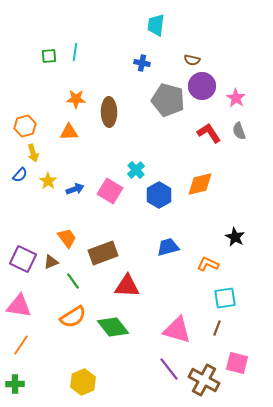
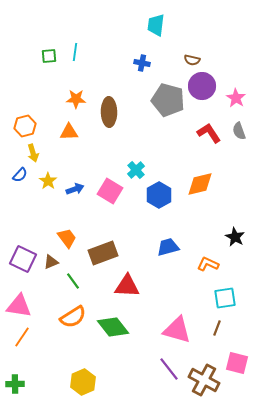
orange line at (21, 345): moved 1 px right, 8 px up
